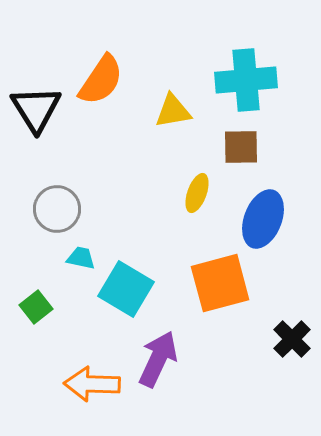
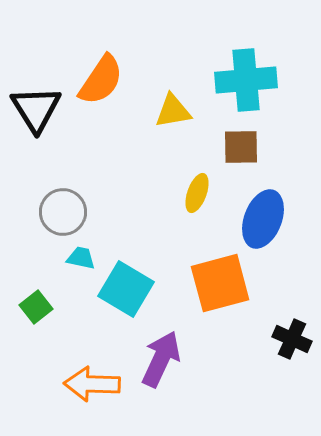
gray circle: moved 6 px right, 3 px down
black cross: rotated 21 degrees counterclockwise
purple arrow: moved 3 px right
